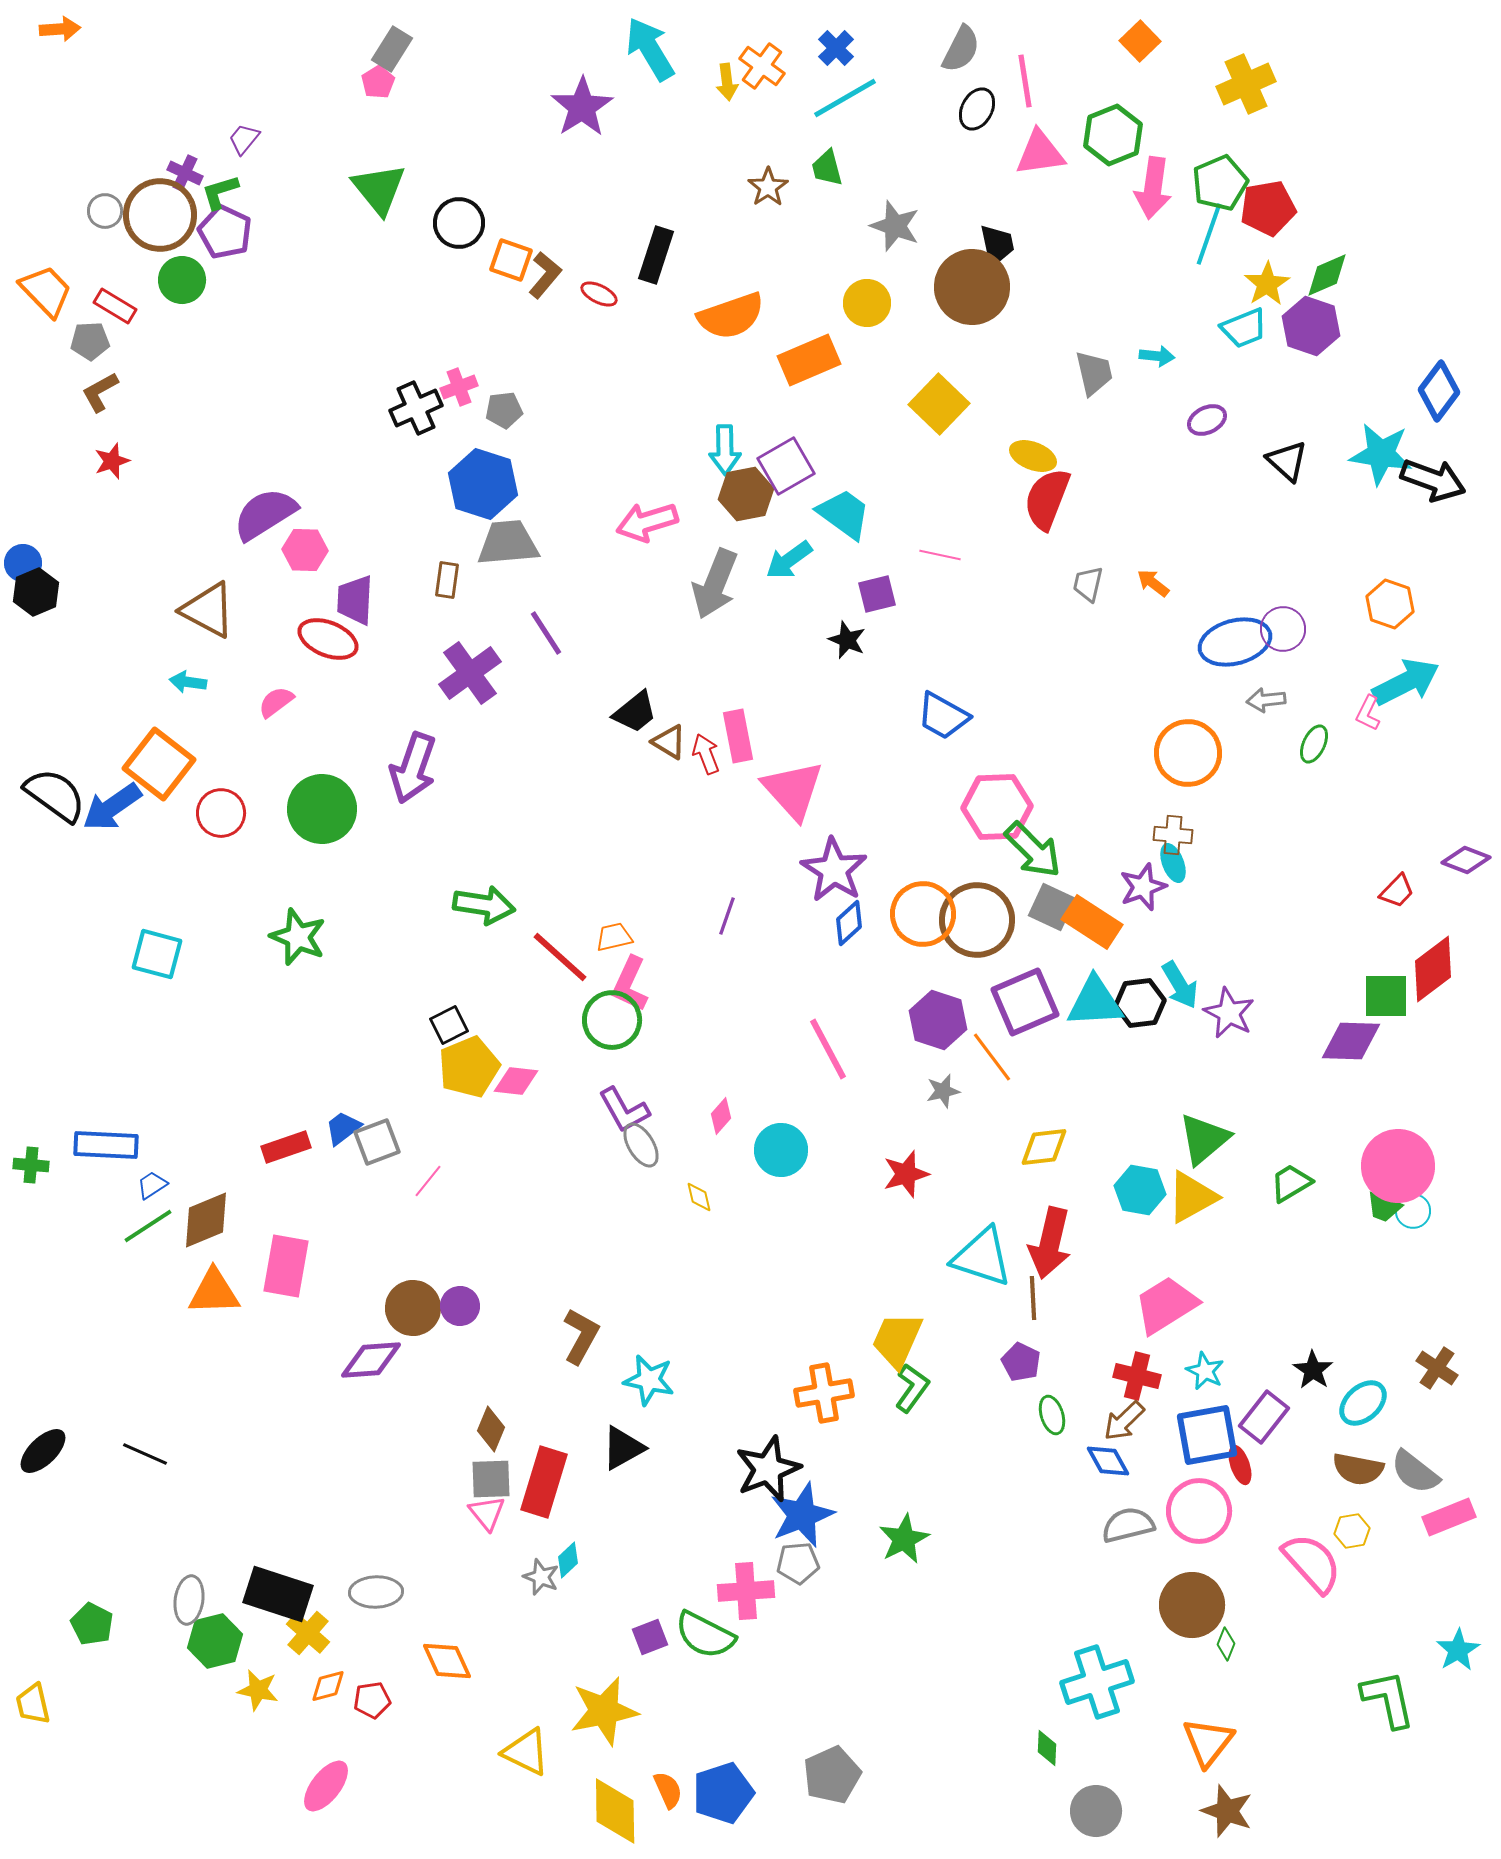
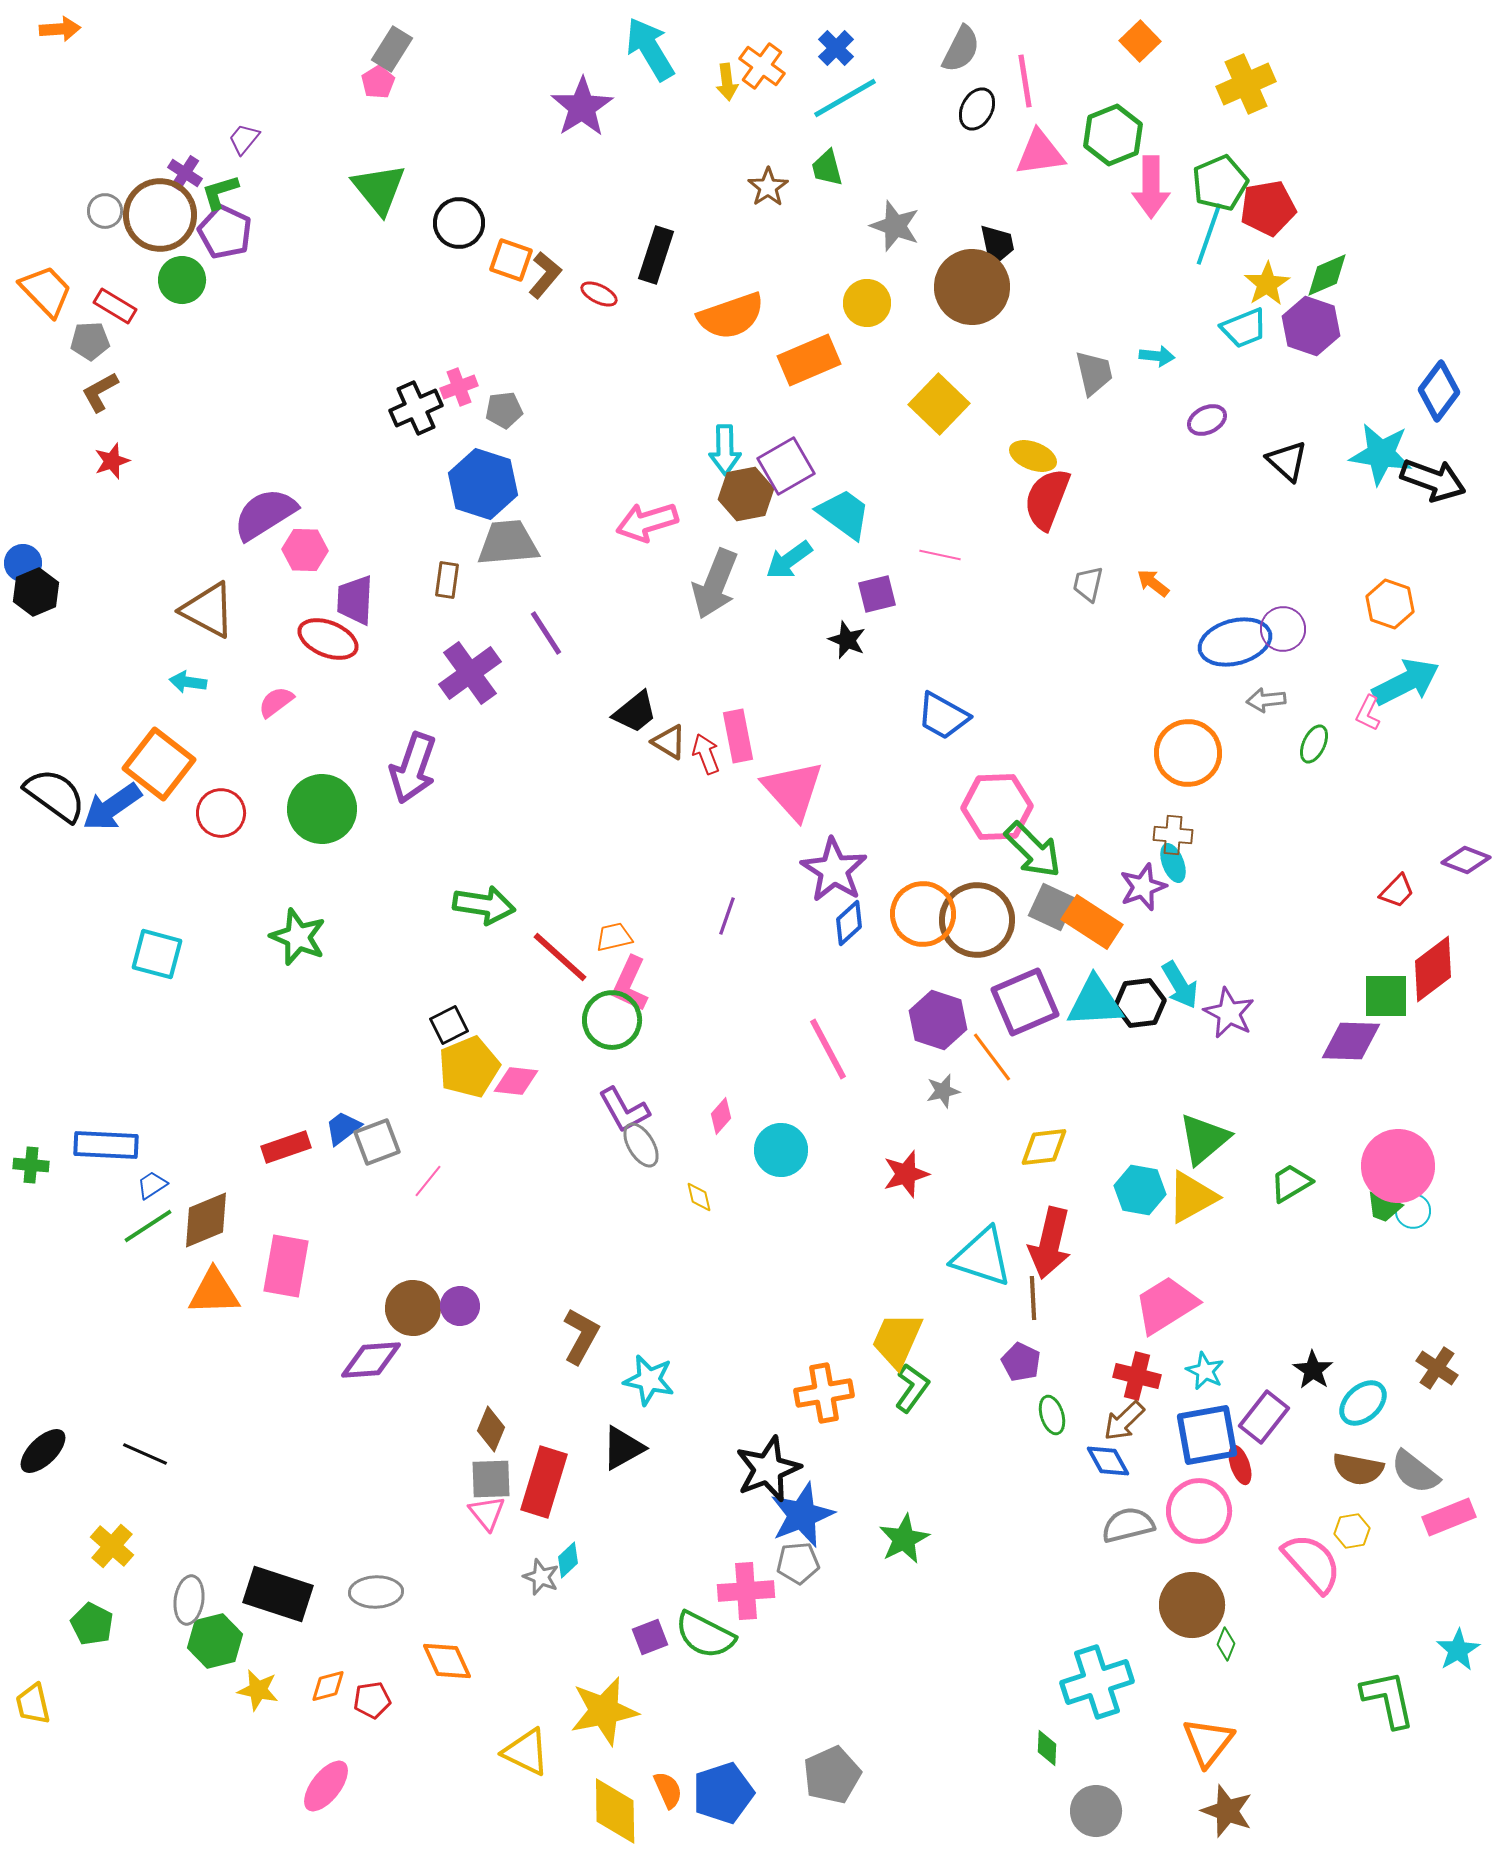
purple cross at (185, 173): rotated 8 degrees clockwise
pink arrow at (1153, 188): moved 2 px left, 1 px up; rotated 8 degrees counterclockwise
yellow cross at (308, 1633): moved 196 px left, 87 px up
